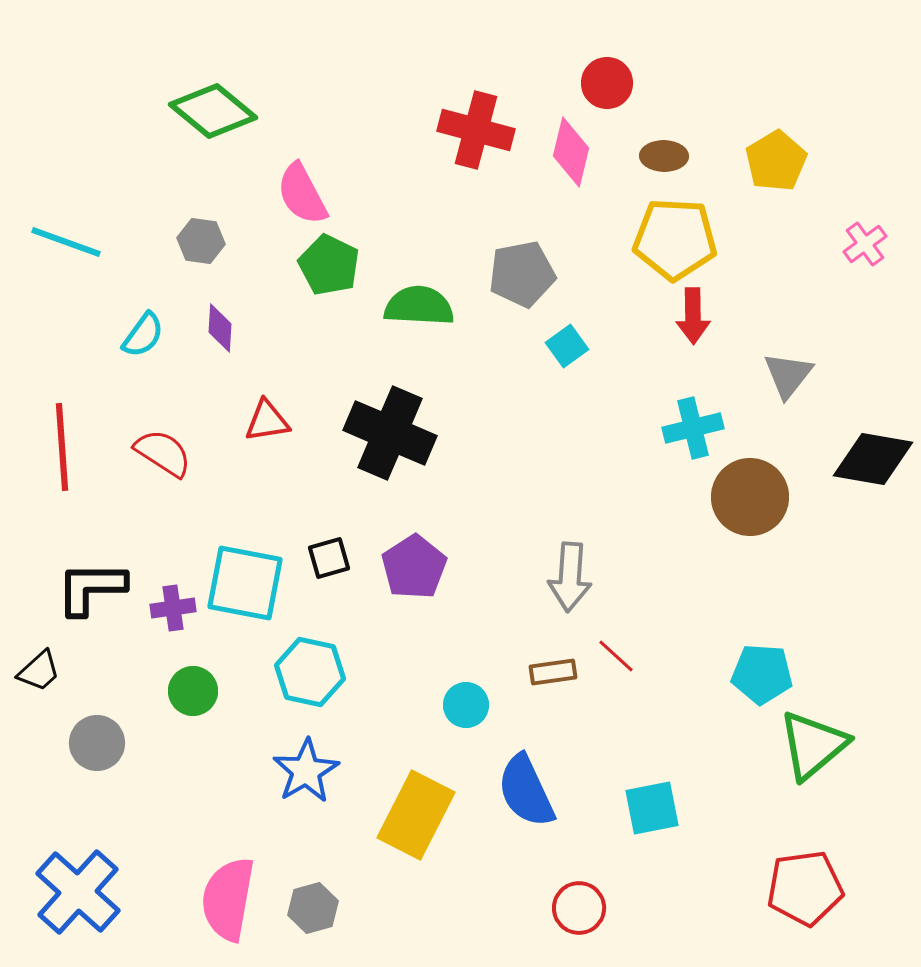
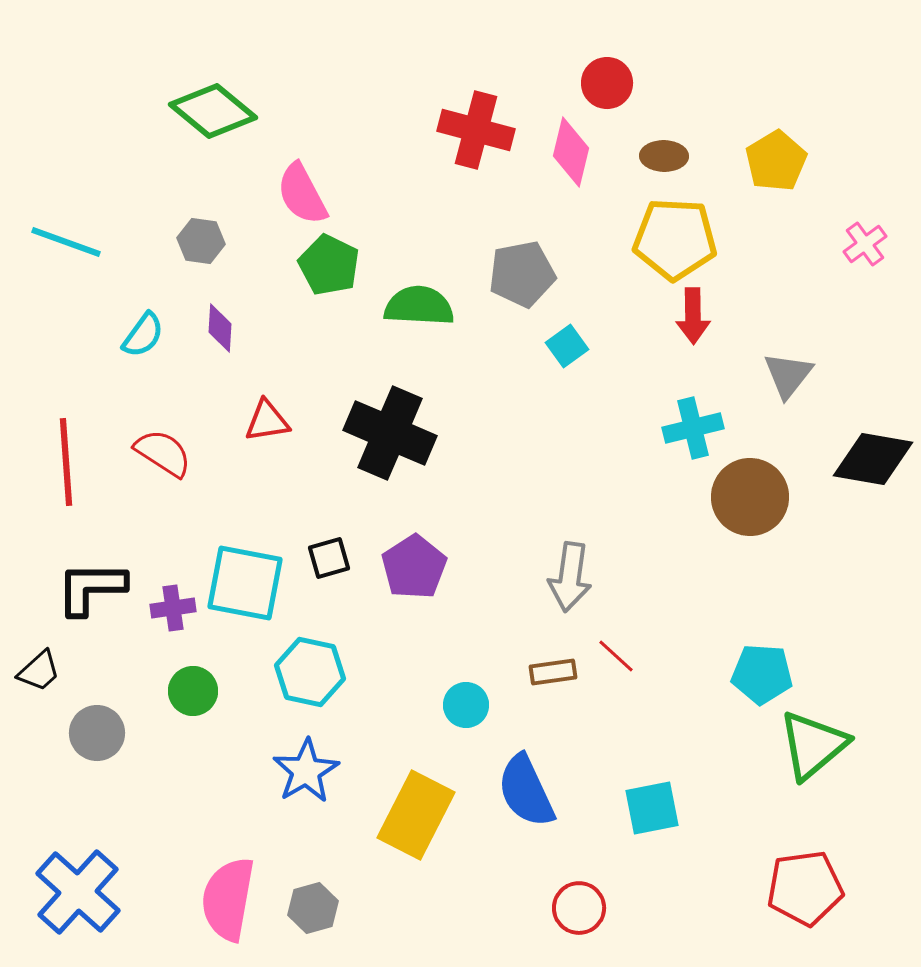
red line at (62, 447): moved 4 px right, 15 px down
gray arrow at (570, 577): rotated 4 degrees clockwise
gray circle at (97, 743): moved 10 px up
